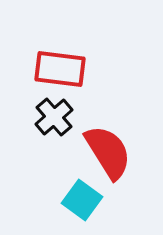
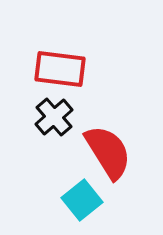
cyan square: rotated 15 degrees clockwise
